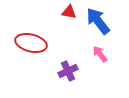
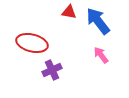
red ellipse: moved 1 px right
pink arrow: moved 1 px right, 1 px down
purple cross: moved 16 px left, 1 px up
